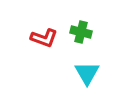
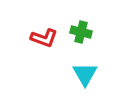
cyan triangle: moved 2 px left, 1 px down
